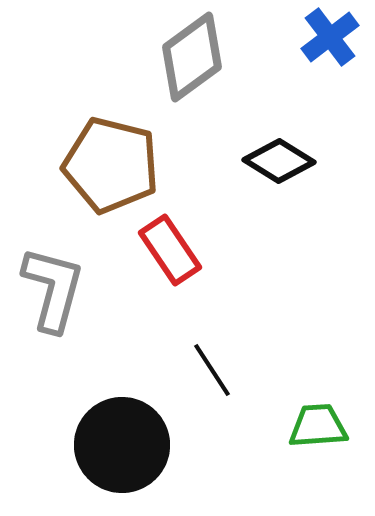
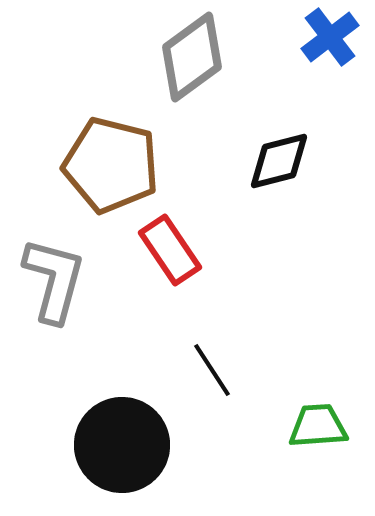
black diamond: rotated 46 degrees counterclockwise
gray L-shape: moved 1 px right, 9 px up
